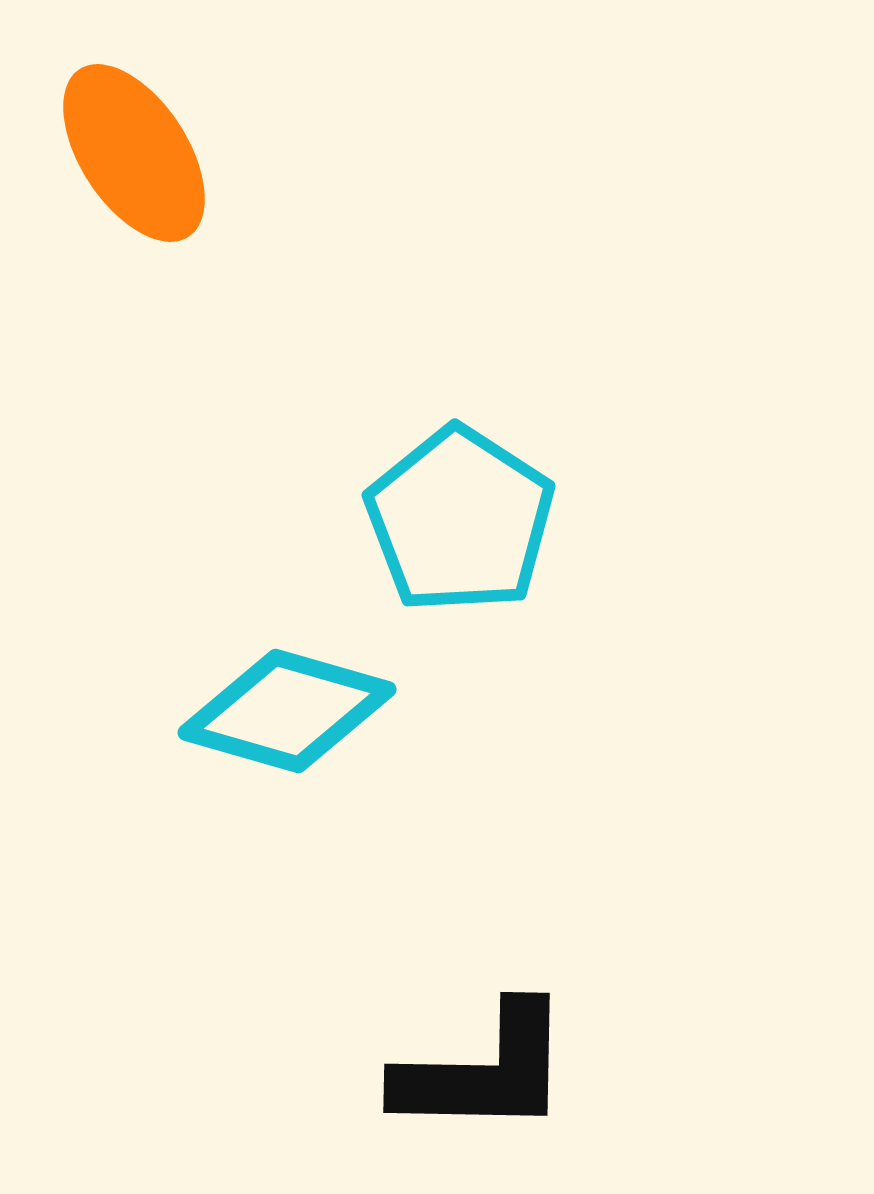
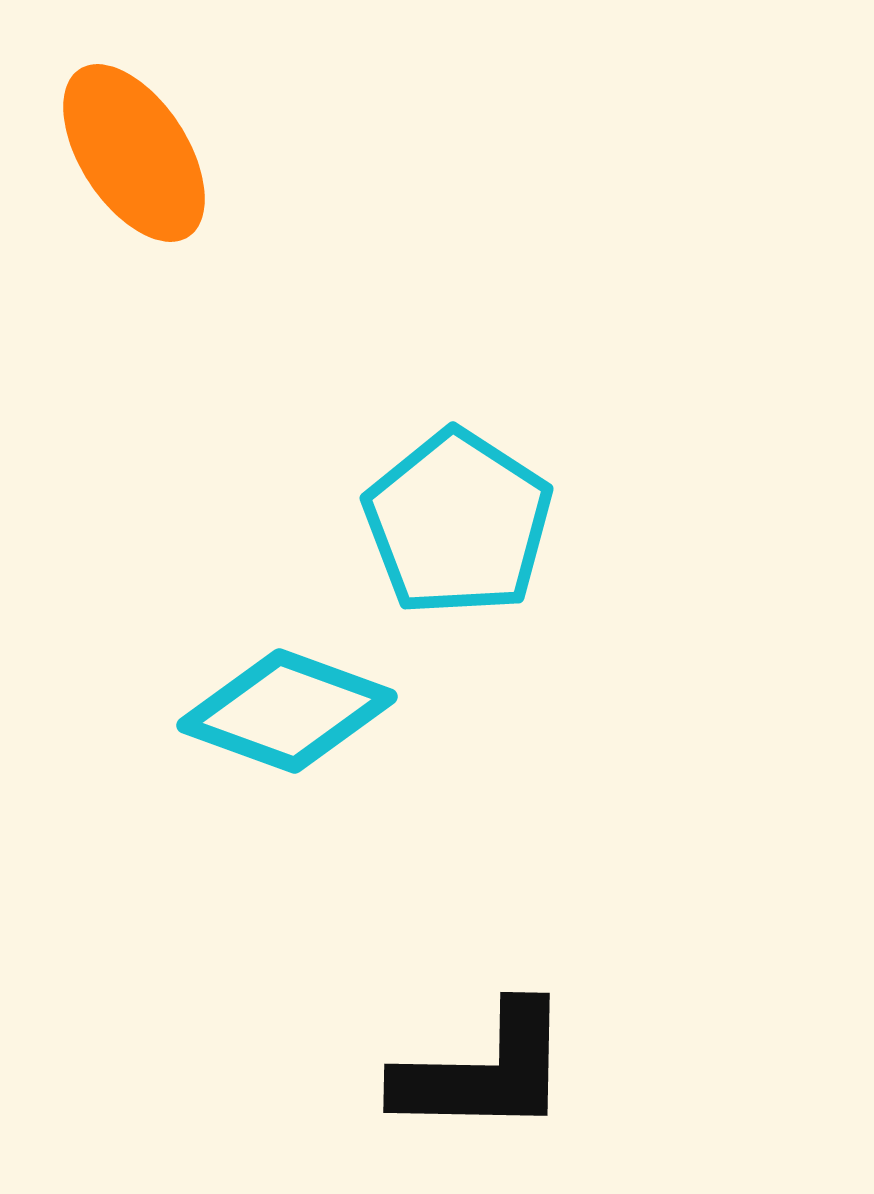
cyan pentagon: moved 2 px left, 3 px down
cyan diamond: rotated 4 degrees clockwise
